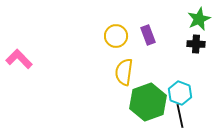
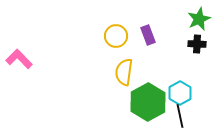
black cross: moved 1 px right
cyan hexagon: rotated 10 degrees clockwise
green hexagon: rotated 9 degrees counterclockwise
